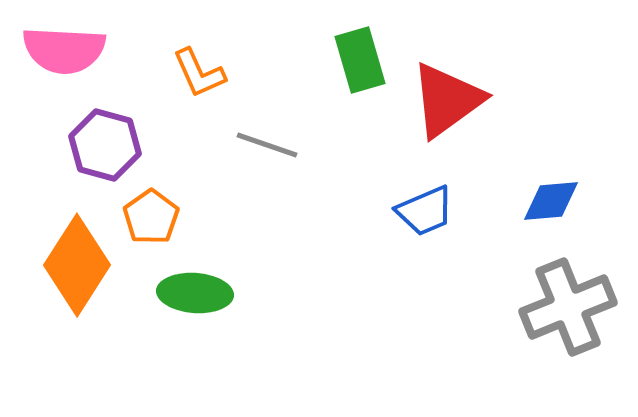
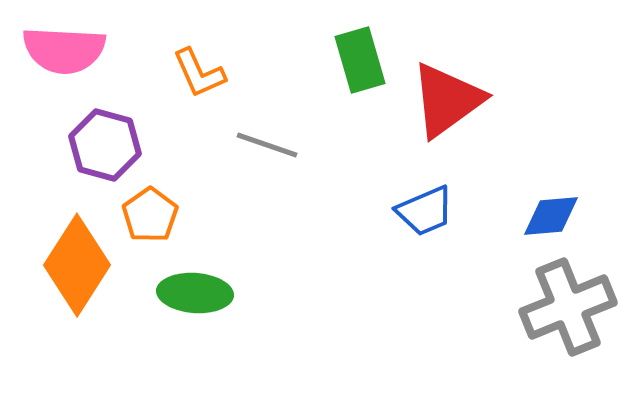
blue diamond: moved 15 px down
orange pentagon: moved 1 px left, 2 px up
